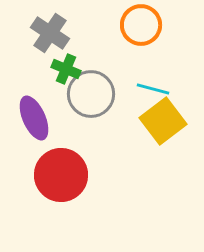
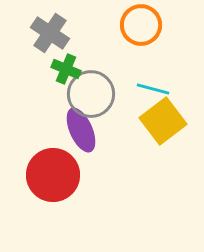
purple ellipse: moved 47 px right, 12 px down
red circle: moved 8 px left
